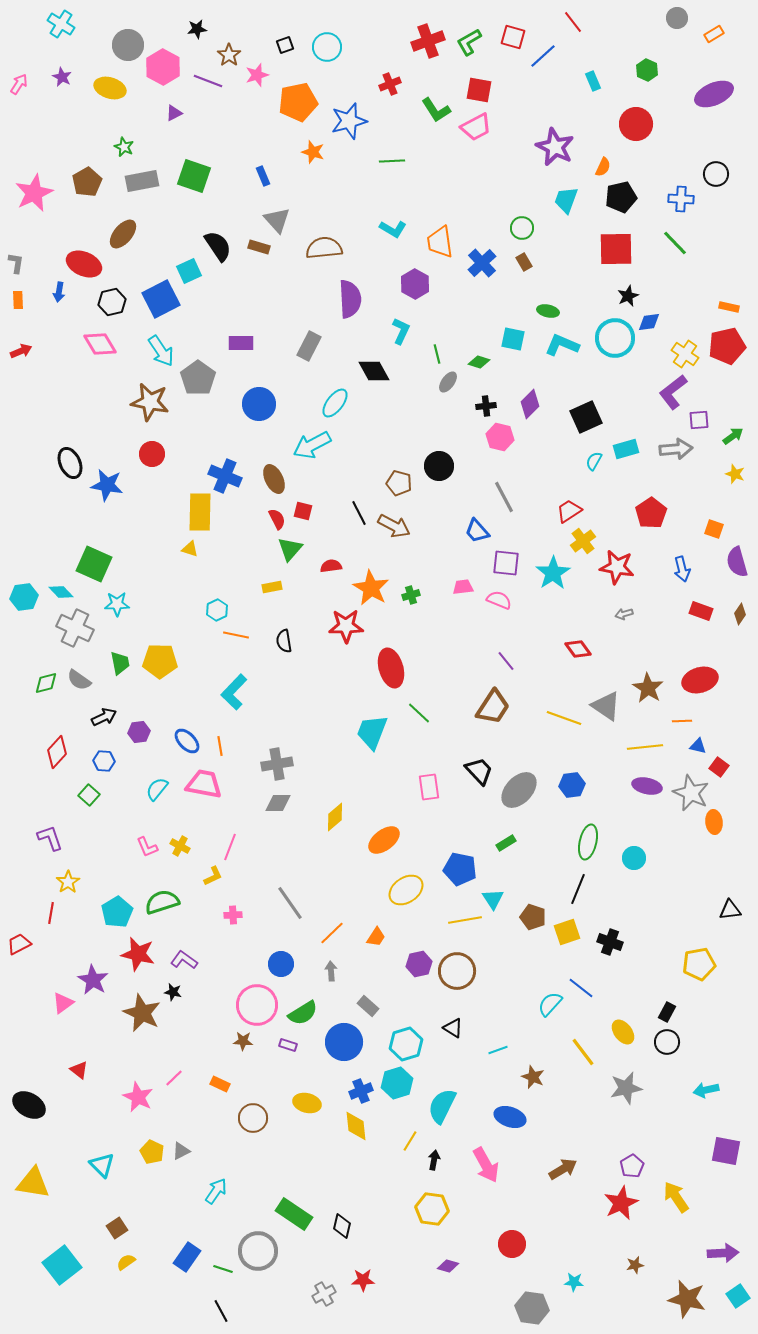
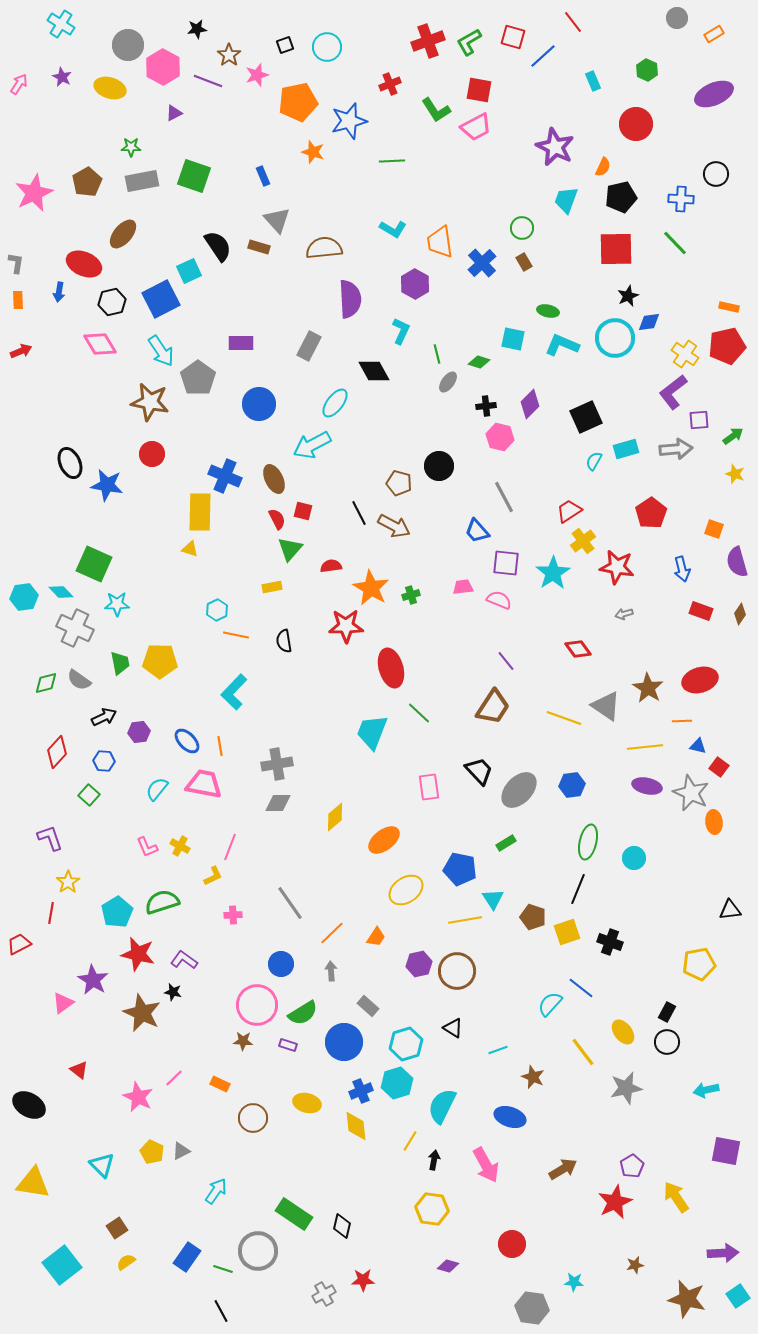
green star at (124, 147): moved 7 px right; rotated 24 degrees counterclockwise
red star at (621, 1203): moved 6 px left, 1 px up
